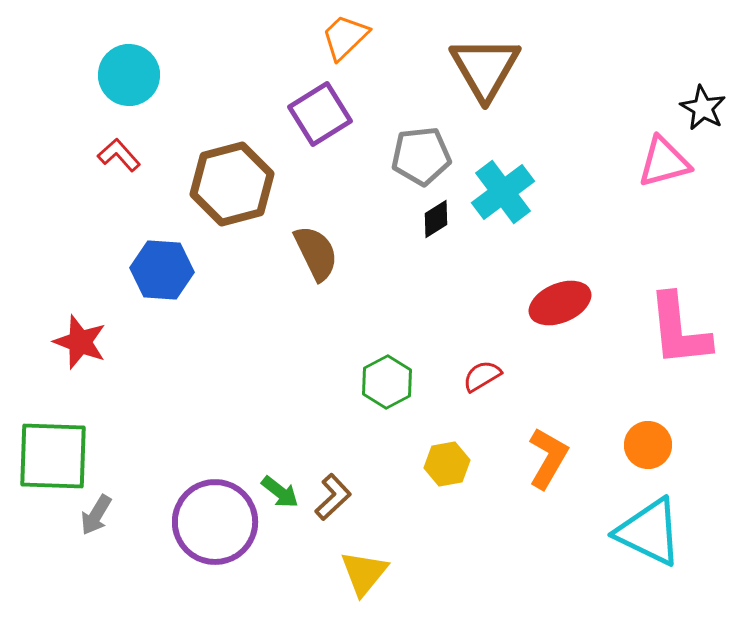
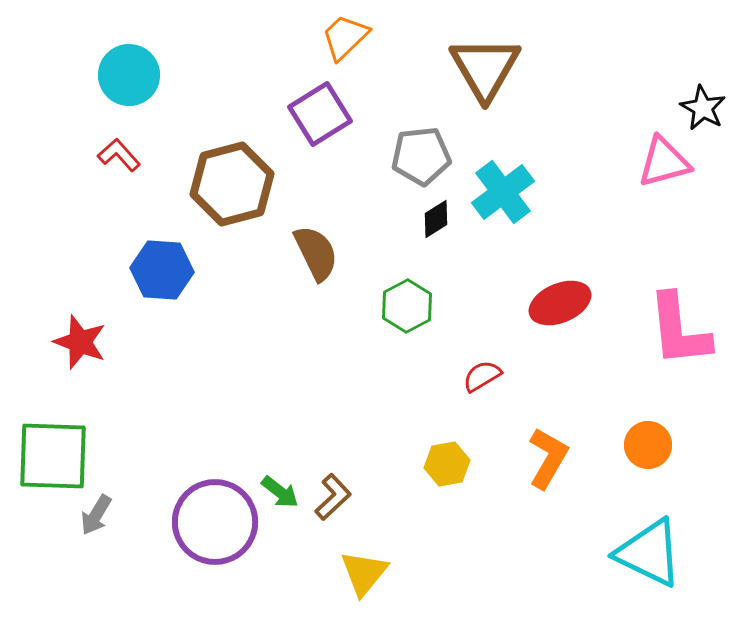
green hexagon: moved 20 px right, 76 px up
cyan triangle: moved 21 px down
